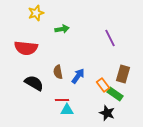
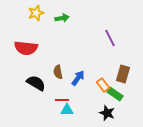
green arrow: moved 11 px up
blue arrow: moved 2 px down
black semicircle: moved 2 px right
